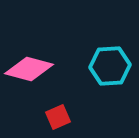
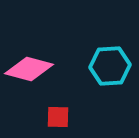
red square: rotated 25 degrees clockwise
